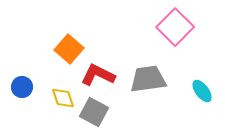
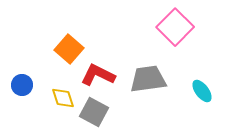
blue circle: moved 2 px up
